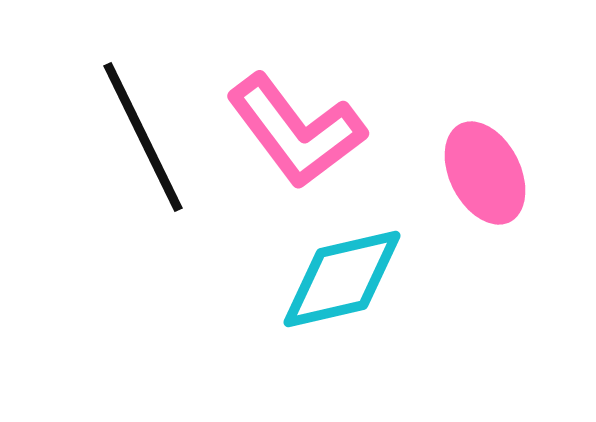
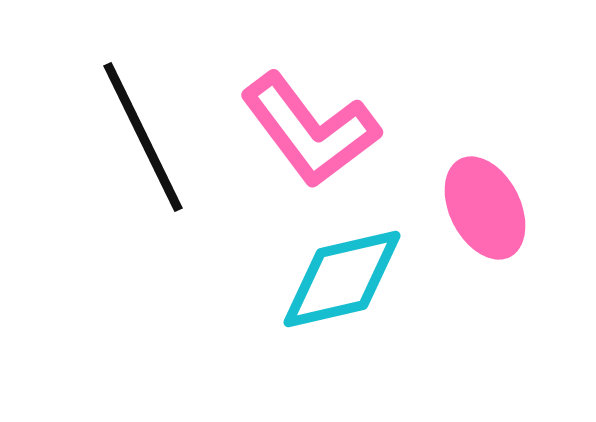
pink L-shape: moved 14 px right, 1 px up
pink ellipse: moved 35 px down
